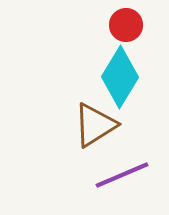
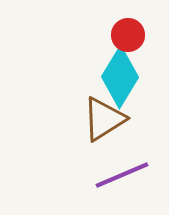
red circle: moved 2 px right, 10 px down
brown triangle: moved 9 px right, 6 px up
